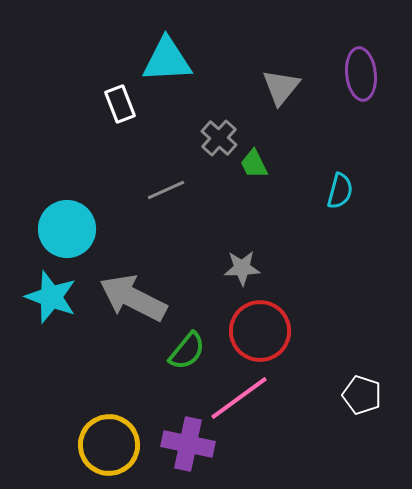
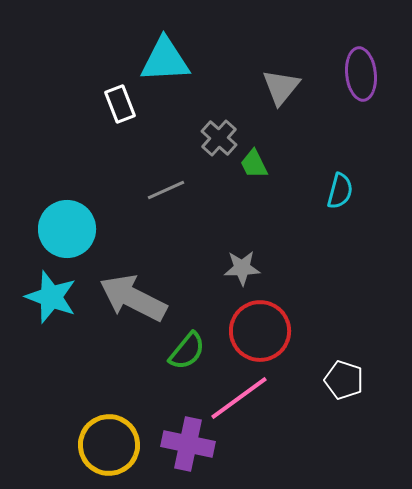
cyan triangle: moved 2 px left
white pentagon: moved 18 px left, 15 px up
